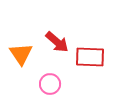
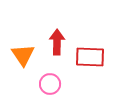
red arrow: rotated 130 degrees counterclockwise
orange triangle: moved 2 px right, 1 px down
